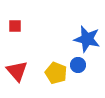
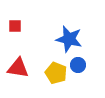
blue star: moved 18 px left
red triangle: moved 1 px right, 3 px up; rotated 40 degrees counterclockwise
